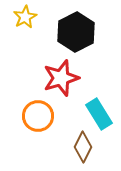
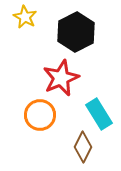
yellow star: rotated 15 degrees counterclockwise
red star: rotated 6 degrees counterclockwise
orange circle: moved 2 px right, 1 px up
